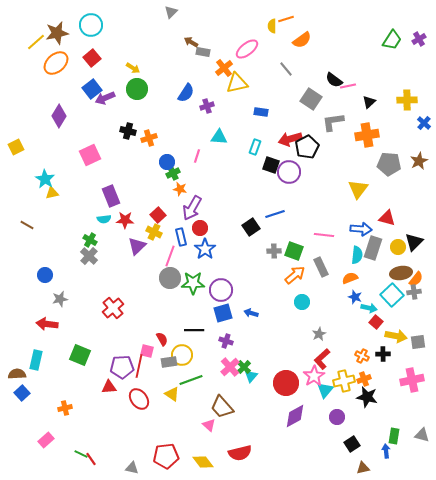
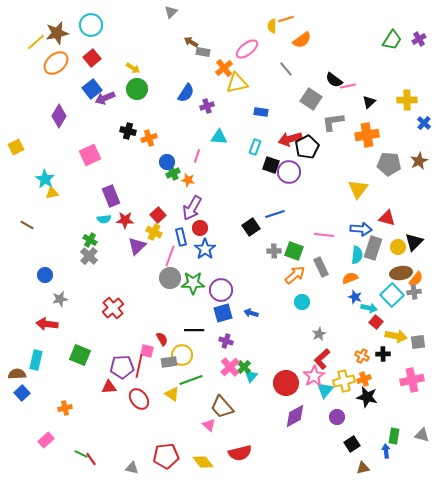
orange star at (180, 189): moved 8 px right, 9 px up
